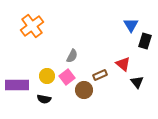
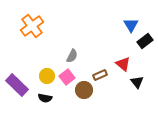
black rectangle: rotated 35 degrees clockwise
purple rectangle: rotated 45 degrees clockwise
black semicircle: moved 1 px right, 1 px up
